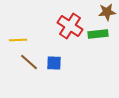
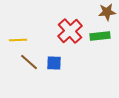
red cross: moved 5 px down; rotated 15 degrees clockwise
green rectangle: moved 2 px right, 2 px down
